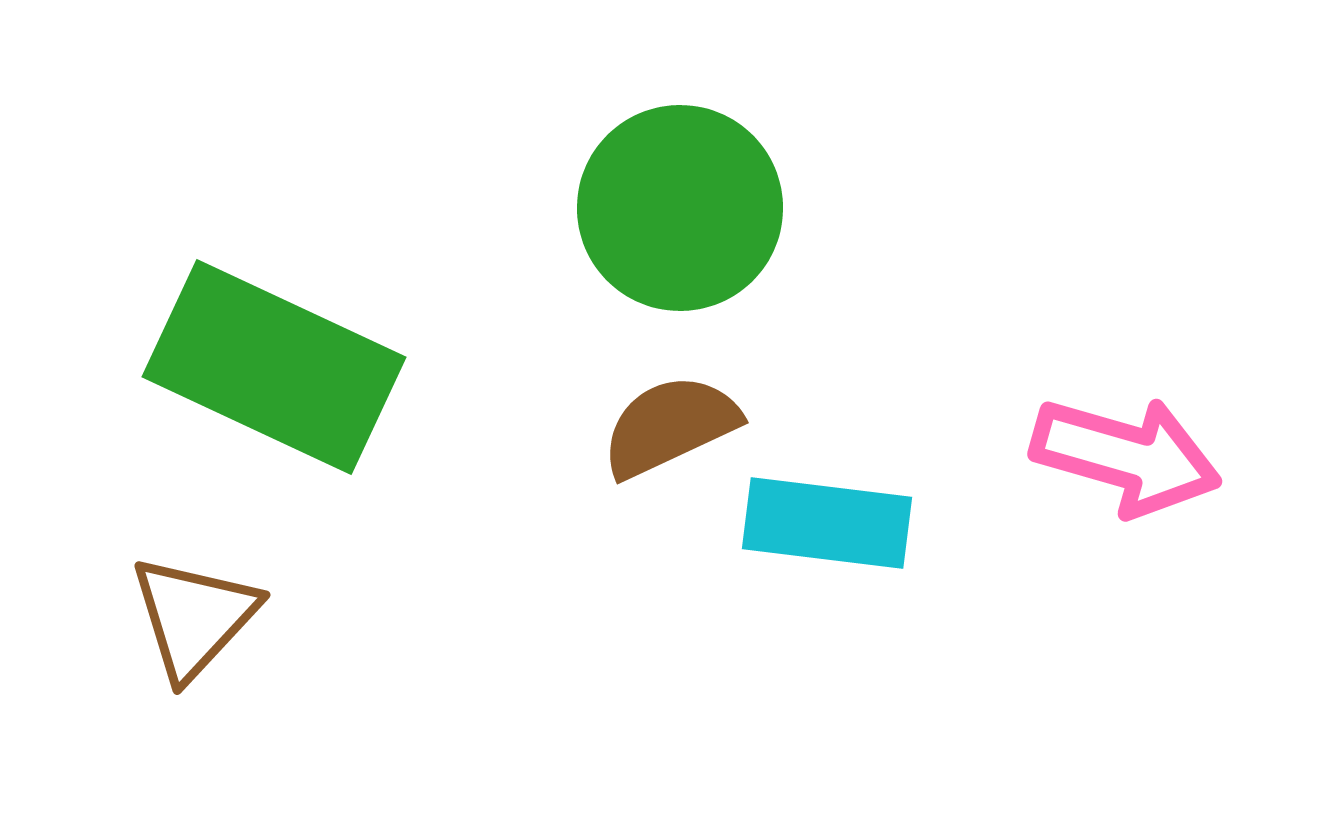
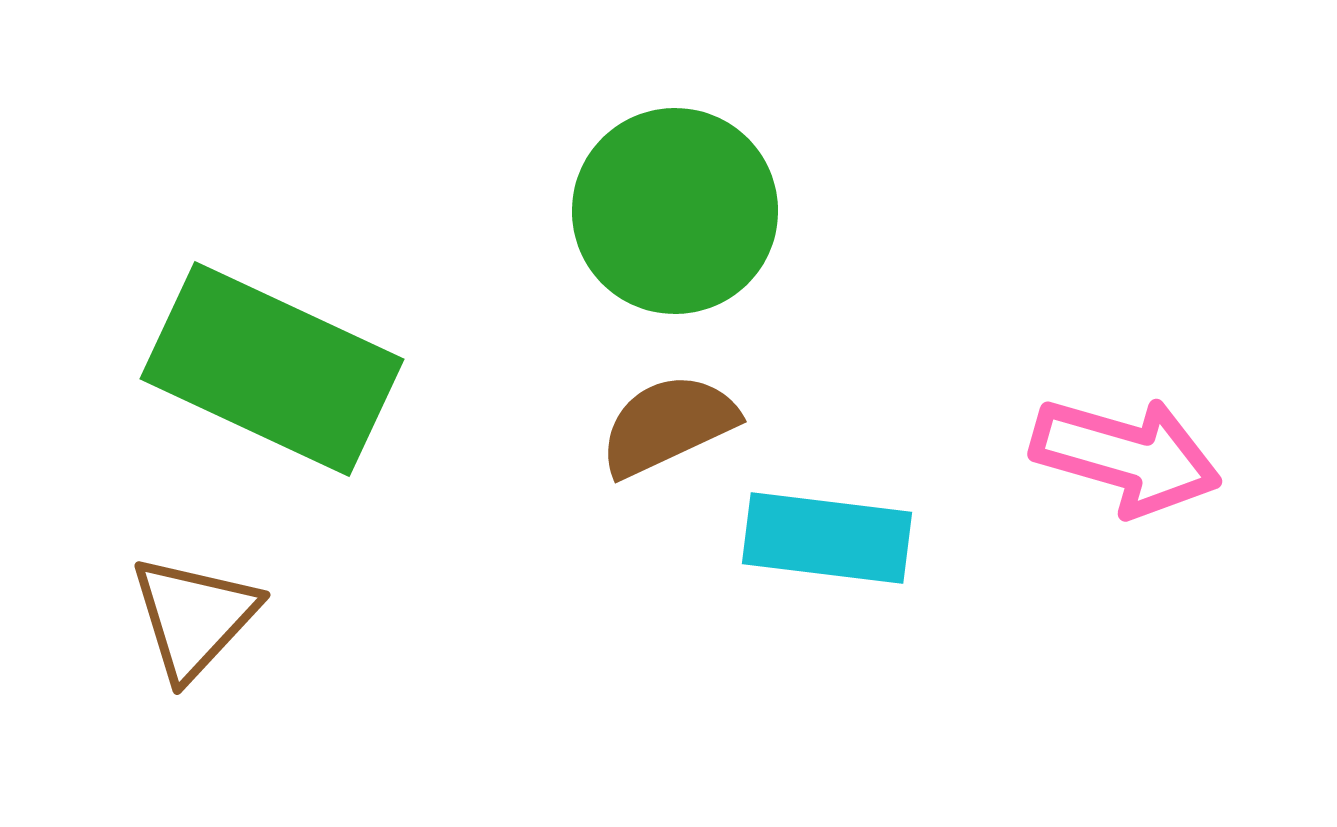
green circle: moved 5 px left, 3 px down
green rectangle: moved 2 px left, 2 px down
brown semicircle: moved 2 px left, 1 px up
cyan rectangle: moved 15 px down
